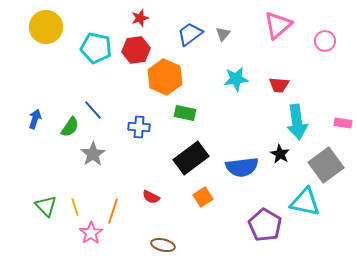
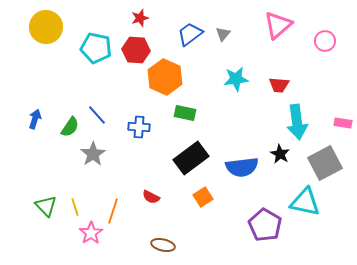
red hexagon: rotated 12 degrees clockwise
blue line: moved 4 px right, 5 px down
gray square: moved 1 px left, 2 px up; rotated 8 degrees clockwise
